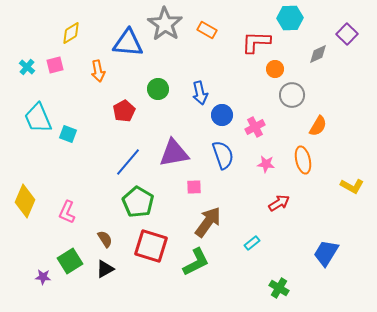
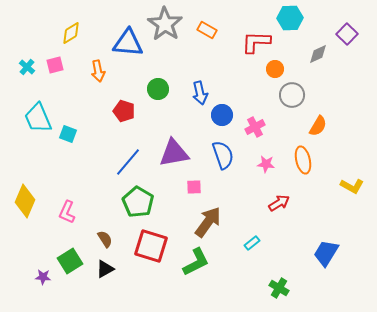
red pentagon at (124, 111): rotated 25 degrees counterclockwise
